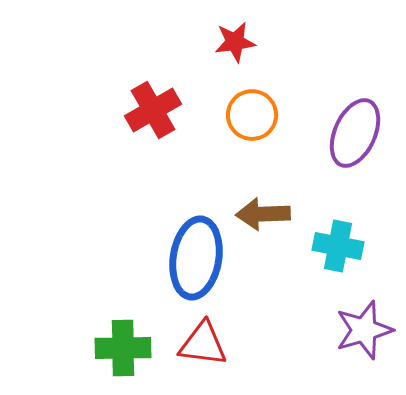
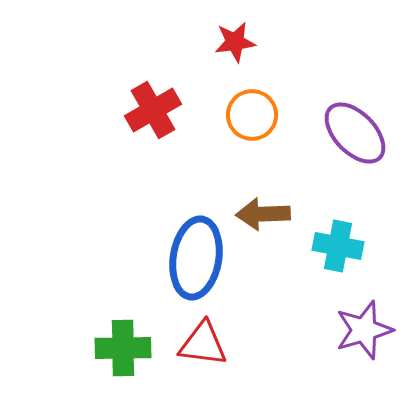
purple ellipse: rotated 68 degrees counterclockwise
